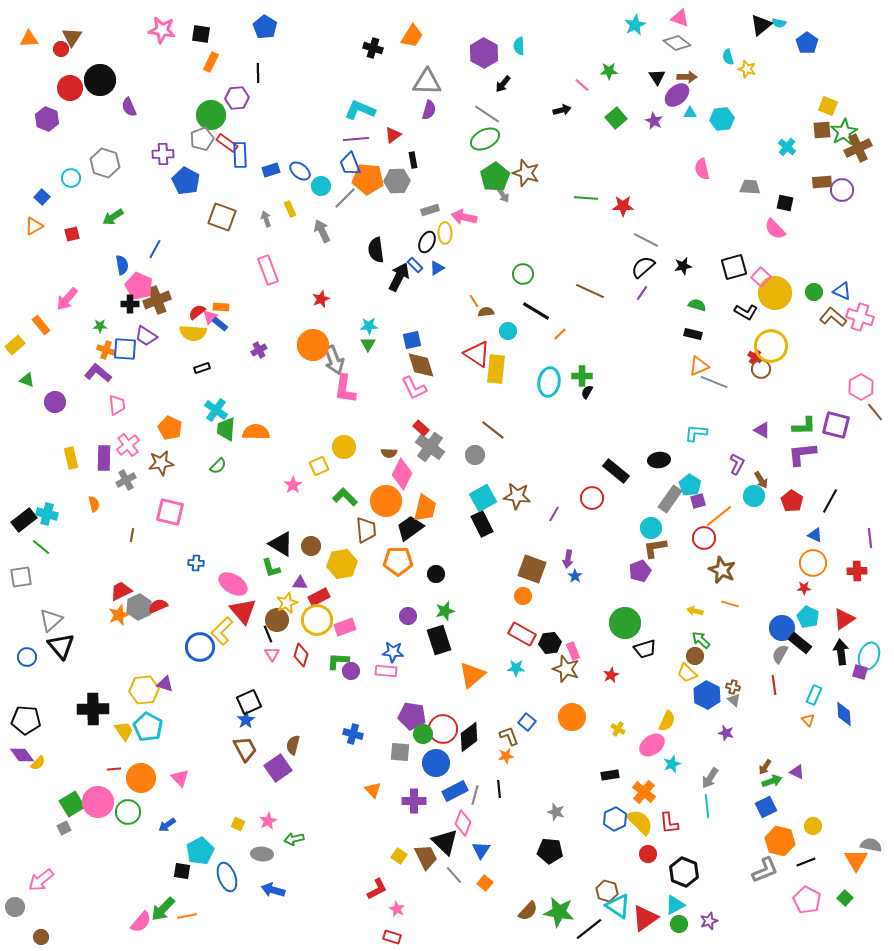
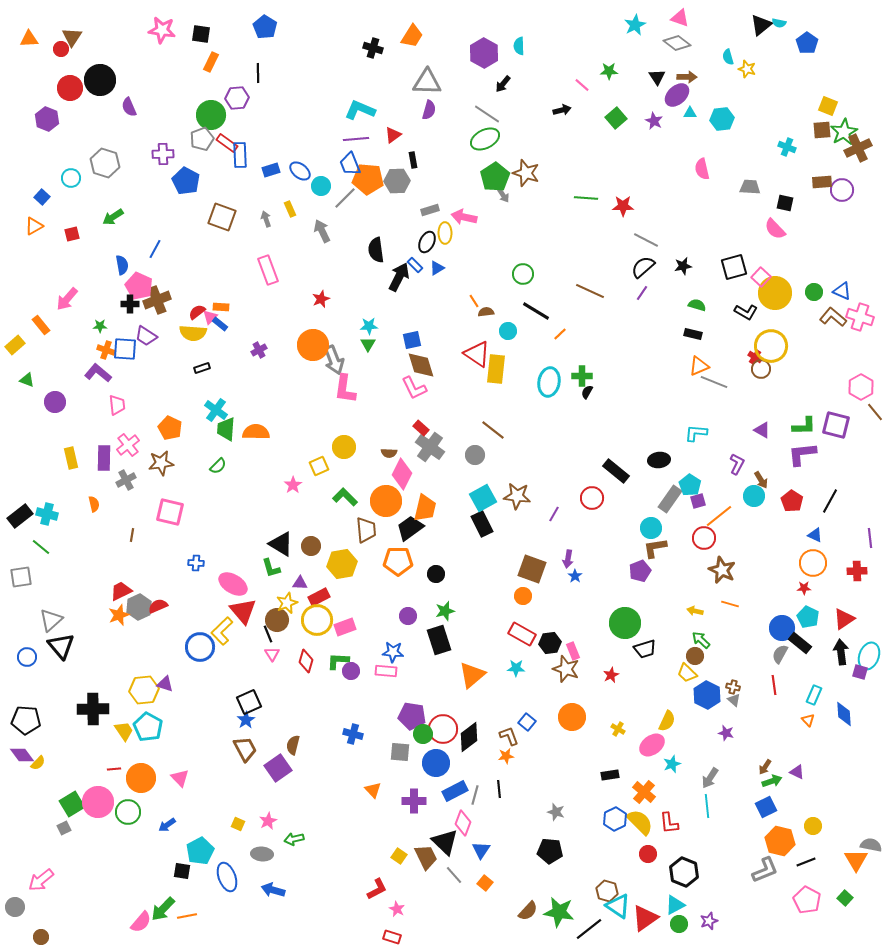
cyan cross at (787, 147): rotated 18 degrees counterclockwise
black rectangle at (24, 520): moved 4 px left, 4 px up
red diamond at (301, 655): moved 5 px right, 6 px down
